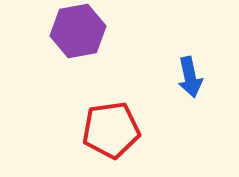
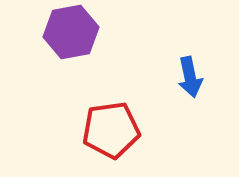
purple hexagon: moved 7 px left, 1 px down
